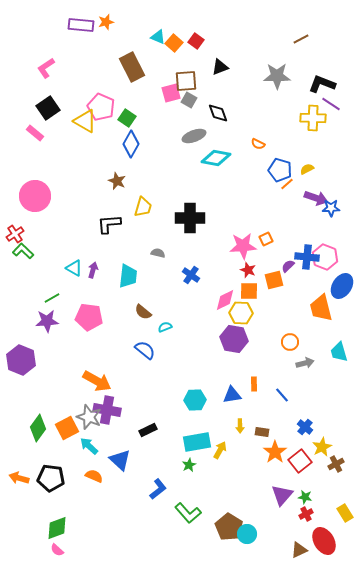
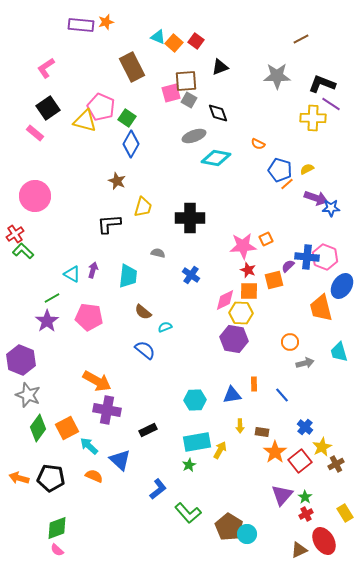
yellow triangle at (85, 121): rotated 15 degrees counterclockwise
cyan triangle at (74, 268): moved 2 px left, 6 px down
purple star at (47, 321): rotated 30 degrees counterclockwise
gray star at (89, 417): moved 61 px left, 22 px up
green star at (305, 497): rotated 24 degrees clockwise
